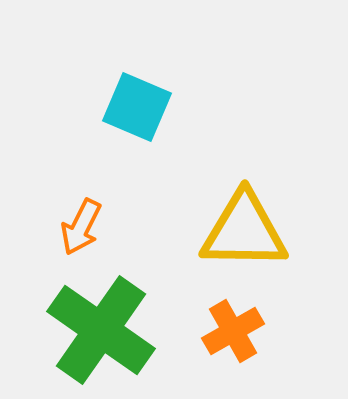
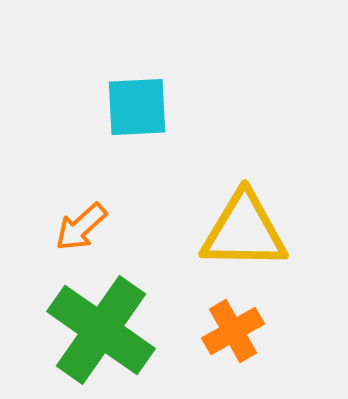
cyan square: rotated 26 degrees counterclockwise
orange arrow: rotated 22 degrees clockwise
